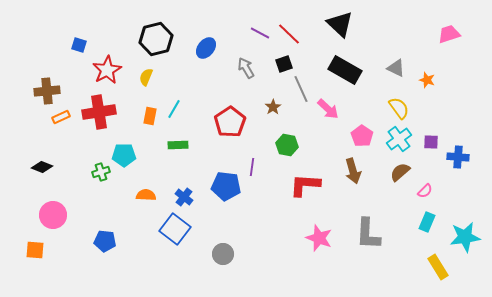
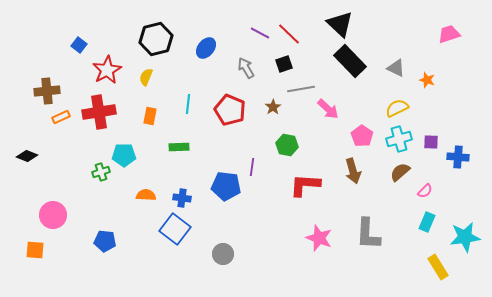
blue square at (79, 45): rotated 21 degrees clockwise
black rectangle at (345, 70): moved 5 px right, 9 px up; rotated 16 degrees clockwise
gray line at (301, 89): rotated 76 degrees counterclockwise
yellow semicircle at (399, 108): moved 2 px left; rotated 80 degrees counterclockwise
cyan line at (174, 109): moved 14 px right, 5 px up; rotated 24 degrees counterclockwise
red pentagon at (230, 122): moved 12 px up; rotated 16 degrees counterclockwise
cyan cross at (399, 139): rotated 20 degrees clockwise
green rectangle at (178, 145): moved 1 px right, 2 px down
black diamond at (42, 167): moved 15 px left, 11 px up
blue cross at (184, 197): moved 2 px left, 1 px down; rotated 30 degrees counterclockwise
